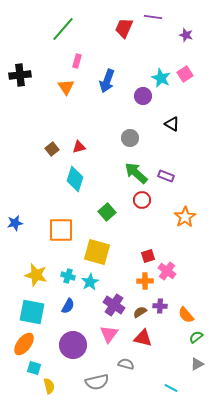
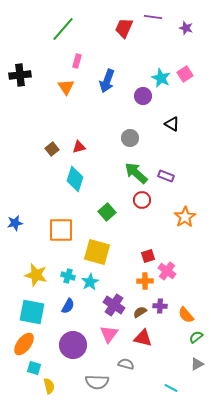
purple star at (186, 35): moved 7 px up
gray semicircle at (97, 382): rotated 15 degrees clockwise
